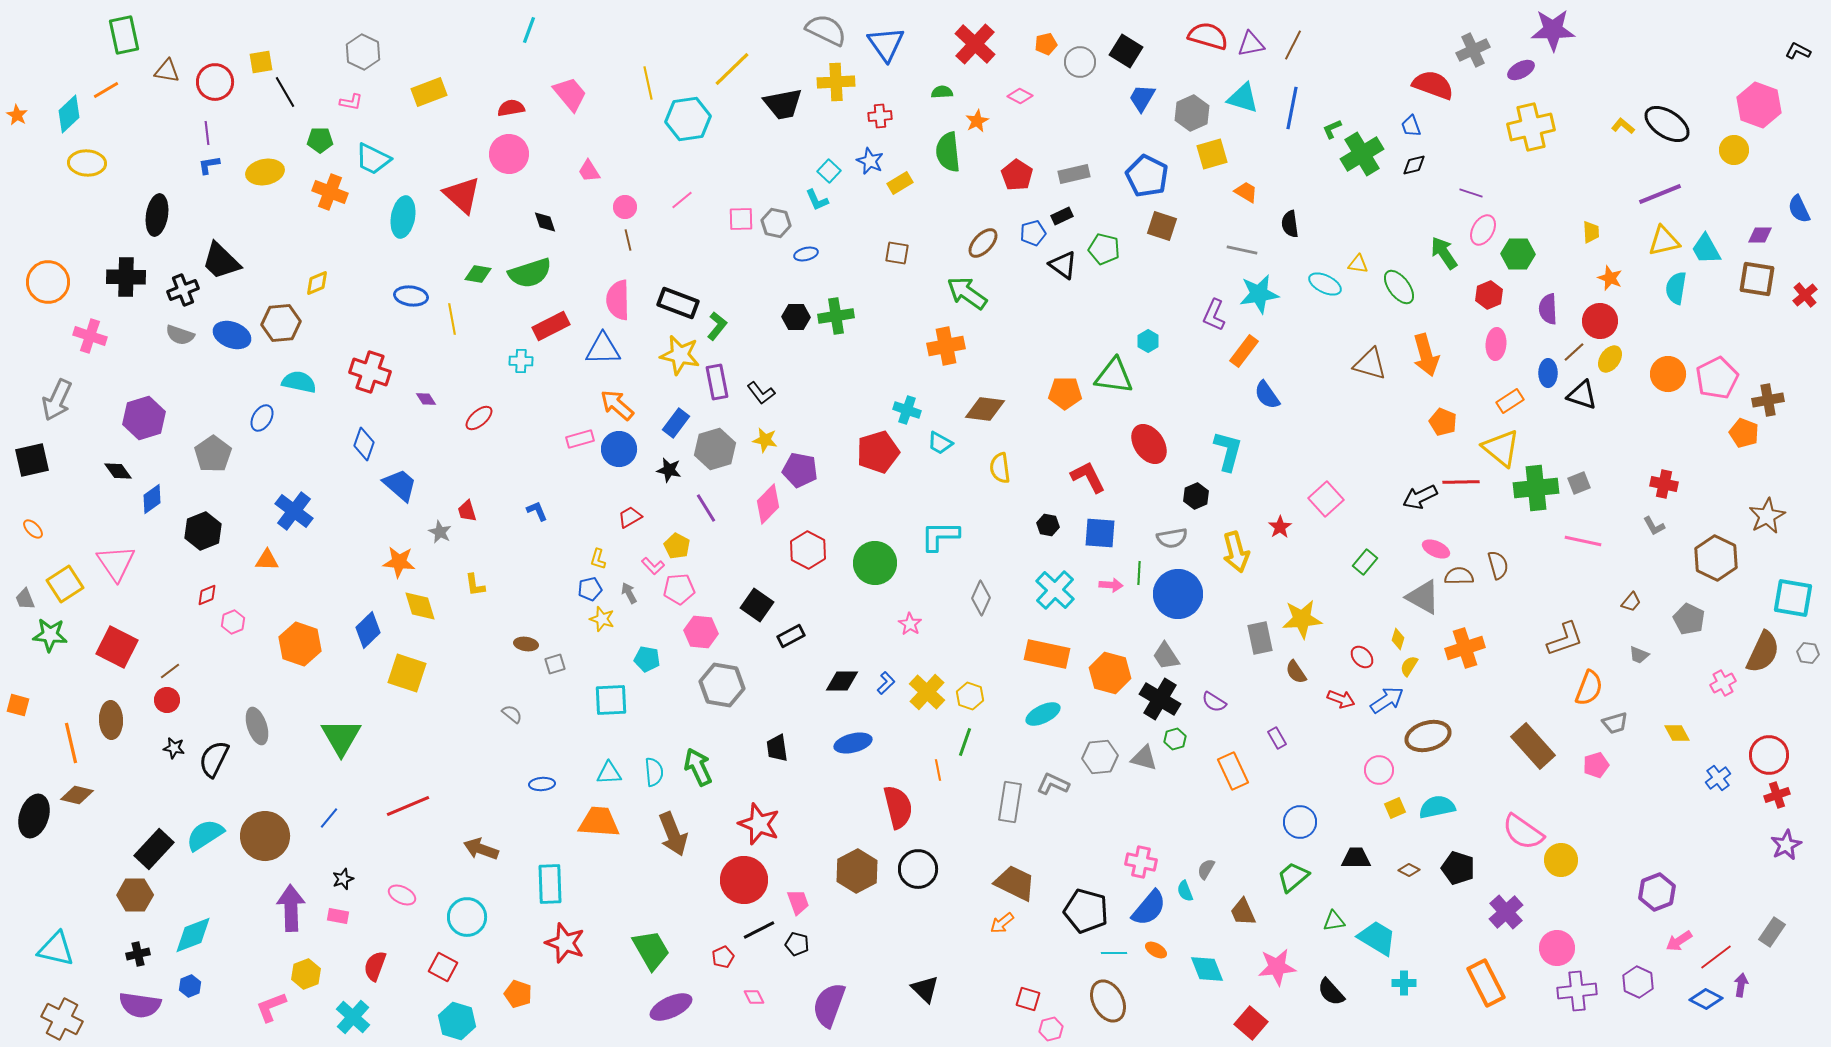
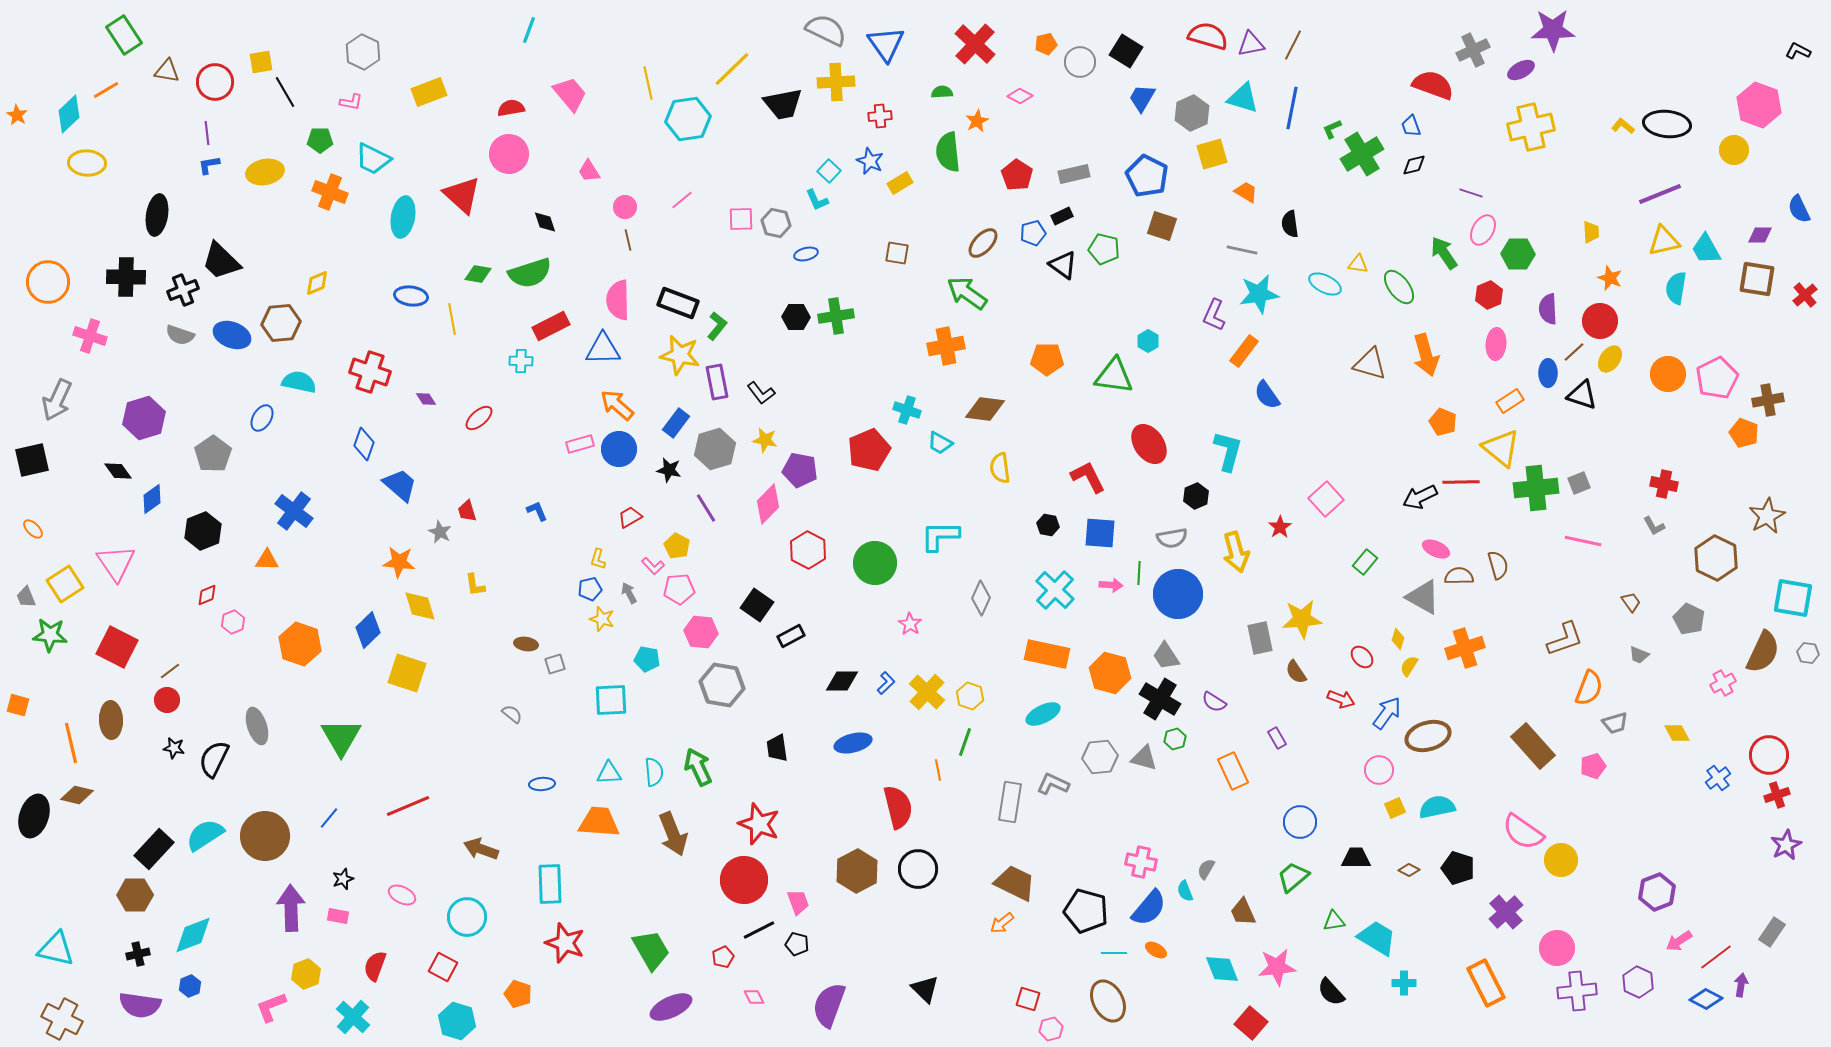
green rectangle at (124, 35): rotated 21 degrees counterclockwise
black ellipse at (1667, 124): rotated 27 degrees counterclockwise
orange pentagon at (1065, 393): moved 18 px left, 34 px up
pink rectangle at (580, 439): moved 5 px down
red pentagon at (878, 452): moved 9 px left, 2 px up; rotated 6 degrees counterclockwise
gray trapezoid at (25, 599): moved 1 px right, 2 px up
brown trapezoid at (1631, 602): rotated 75 degrees counterclockwise
blue arrow at (1387, 700): moved 13 px down; rotated 20 degrees counterclockwise
pink pentagon at (1596, 765): moved 3 px left, 1 px down
cyan diamond at (1207, 969): moved 15 px right
